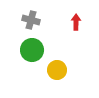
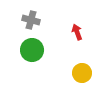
red arrow: moved 1 px right, 10 px down; rotated 21 degrees counterclockwise
yellow circle: moved 25 px right, 3 px down
